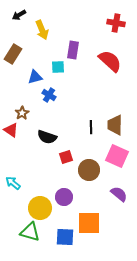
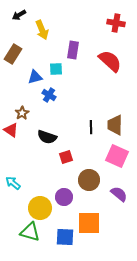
cyan square: moved 2 px left, 2 px down
brown circle: moved 10 px down
